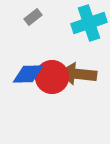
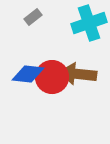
blue diamond: rotated 8 degrees clockwise
